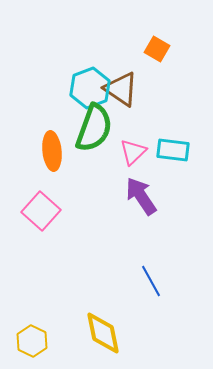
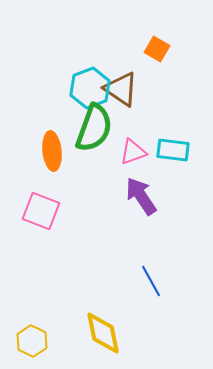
pink triangle: rotated 24 degrees clockwise
pink square: rotated 21 degrees counterclockwise
